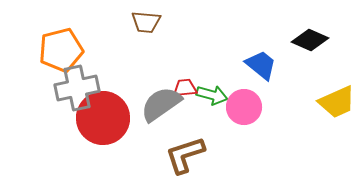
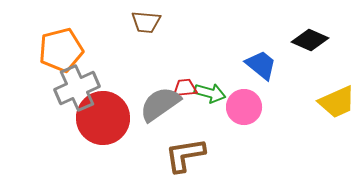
gray cross: rotated 12 degrees counterclockwise
green arrow: moved 2 px left, 2 px up
gray semicircle: moved 1 px left
brown L-shape: rotated 9 degrees clockwise
